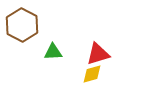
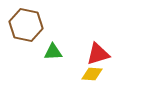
brown hexagon: moved 4 px right; rotated 16 degrees counterclockwise
yellow diamond: rotated 20 degrees clockwise
